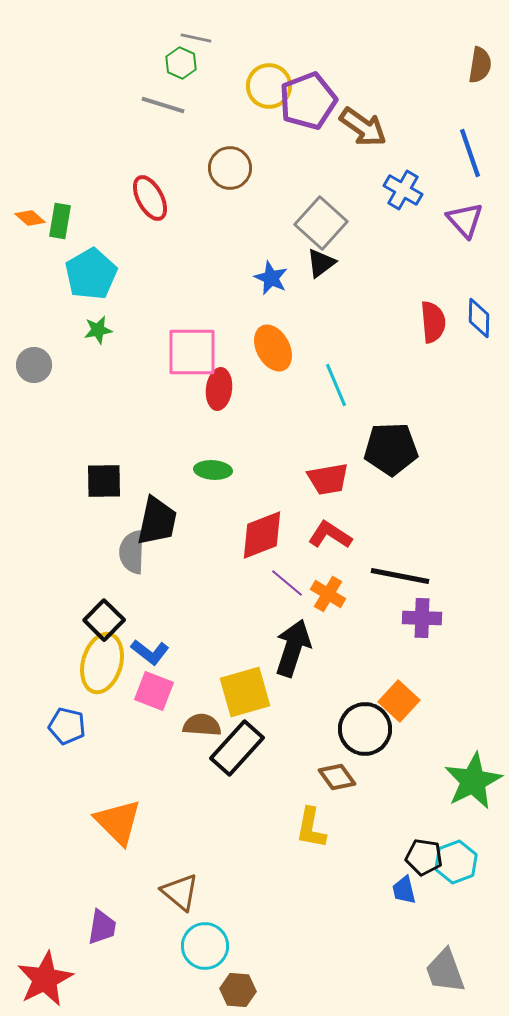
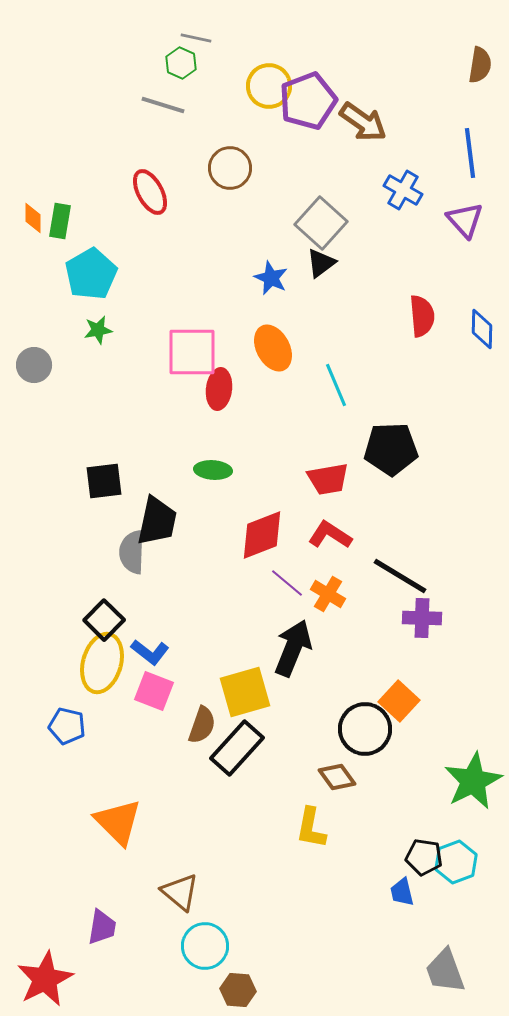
brown arrow at (363, 127): moved 5 px up
blue line at (470, 153): rotated 12 degrees clockwise
red ellipse at (150, 198): moved 6 px up
orange diamond at (30, 218): moved 3 px right; rotated 48 degrees clockwise
blue diamond at (479, 318): moved 3 px right, 11 px down
red semicircle at (433, 322): moved 11 px left, 6 px up
black square at (104, 481): rotated 6 degrees counterclockwise
black line at (400, 576): rotated 20 degrees clockwise
black arrow at (293, 648): rotated 4 degrees clockwise
brown semicircle at (202, 725): rotated 105 degrees clockwise
blue trapezoid at (404, 890): moved 2 px left, 2 px down
